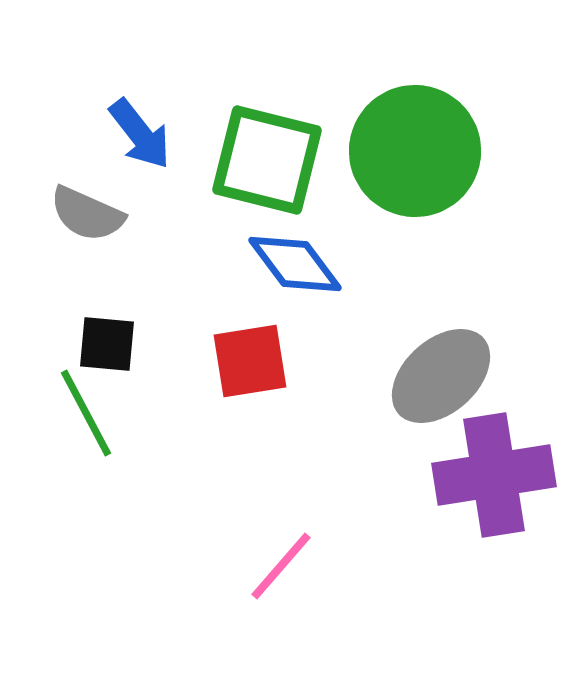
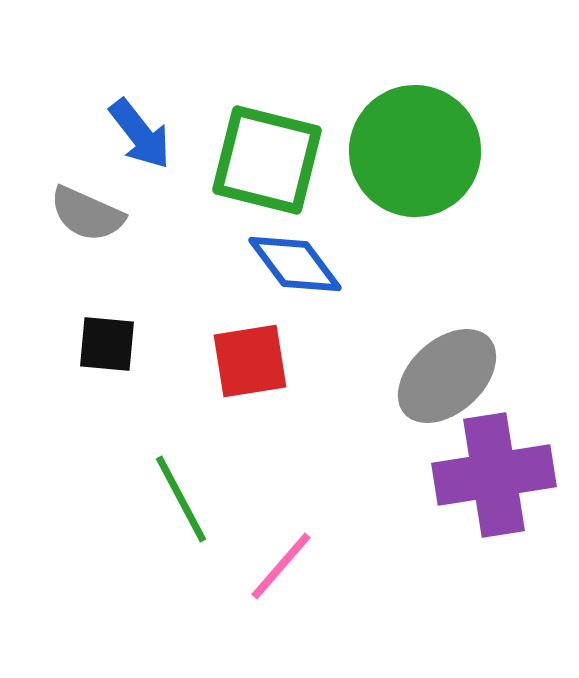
gray ellipse: moved 6 px right
green line: moved 95 px right, 86 px down
